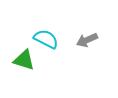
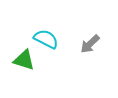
gray arrow: moved 3 px right, 4 px down; rotated 20 degrees counterclockwise
